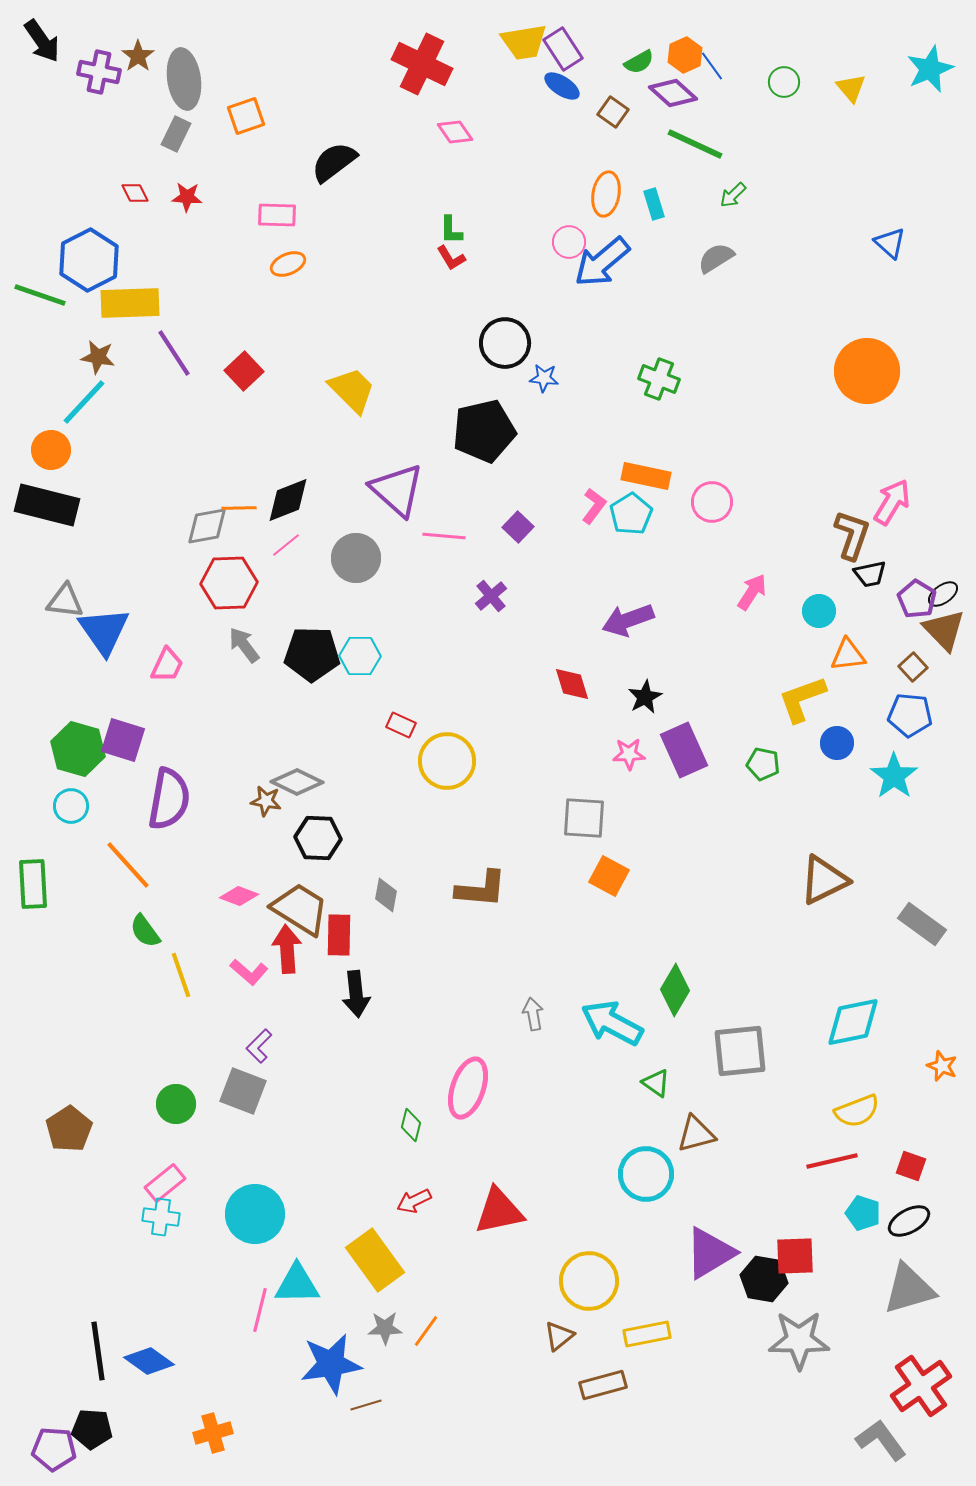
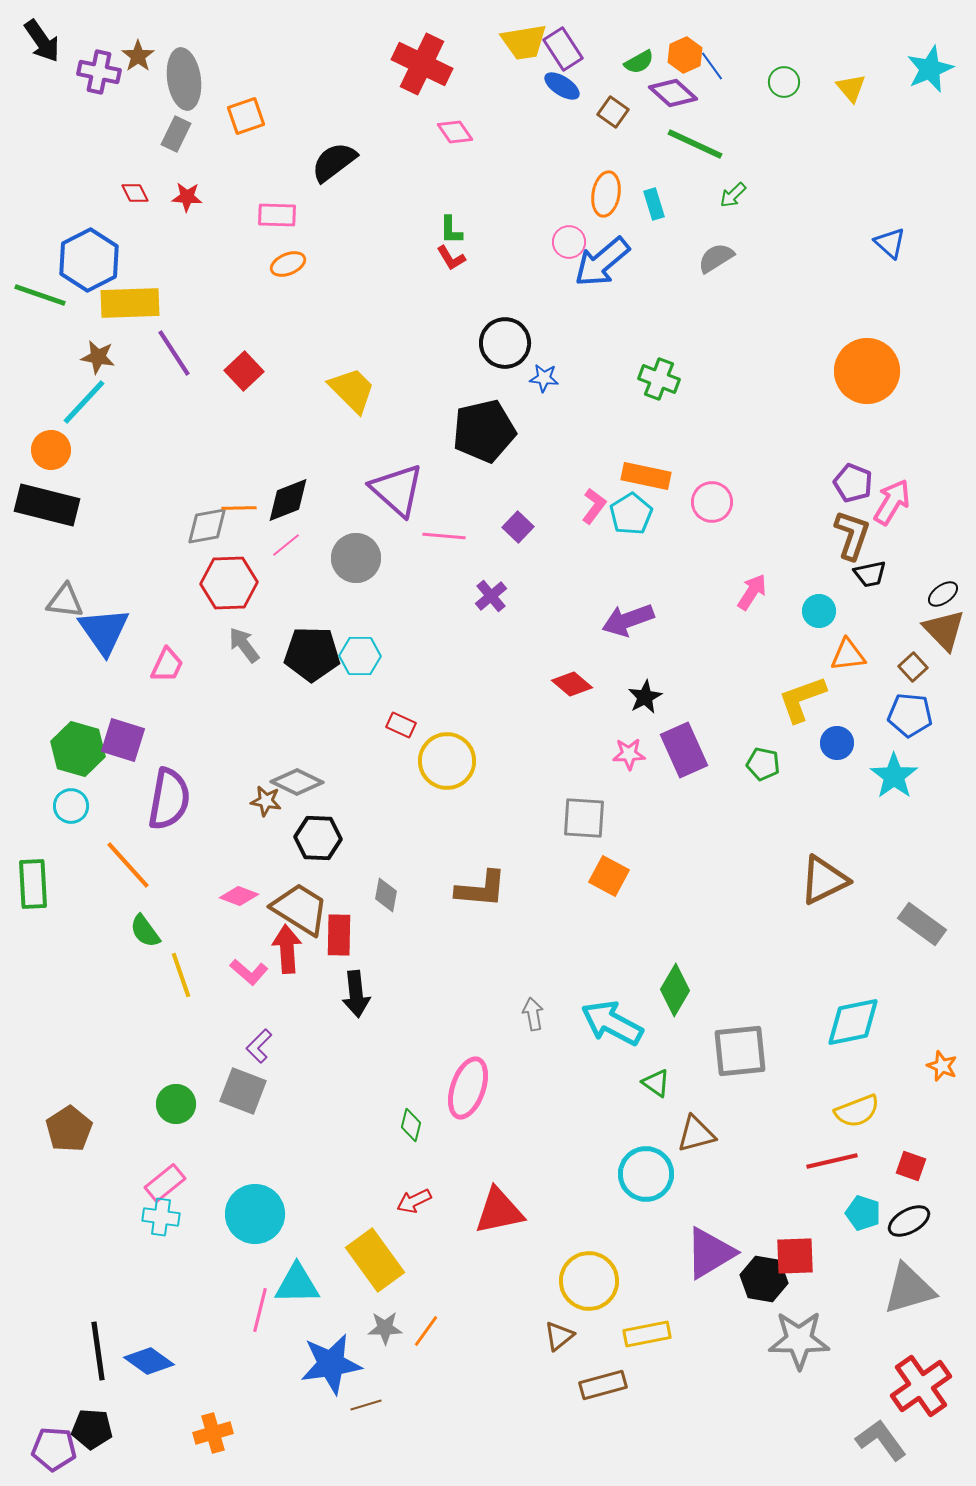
purple pentagon at (917, 599): moved 64 px left, 116 px up; rotated 9 degrees counterclockwise
red diamond at (572, 684): rotated 33 degrees counterclockwise
